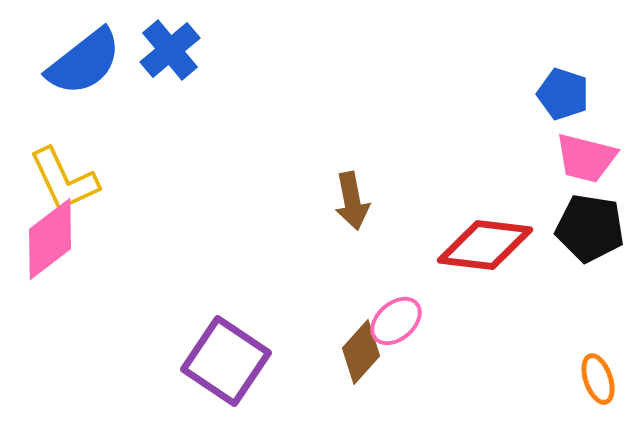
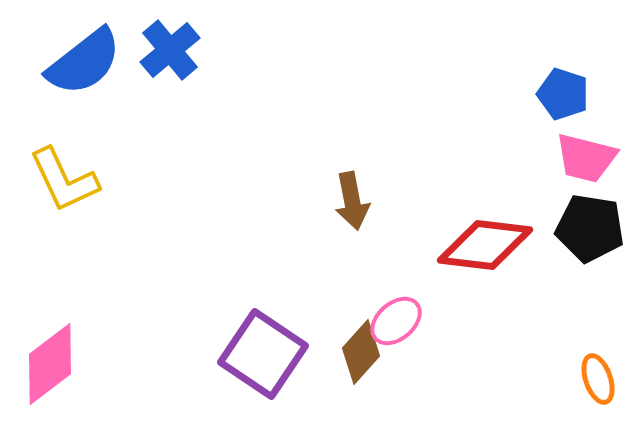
pink diamond: moved 125 px down
purple square: moved 37 px right, 7 px up
